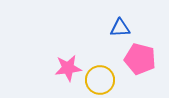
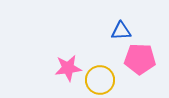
blue triangle: moved 1 px right, 3 px down
pink pentagon: rotated 12 degrees counterclockwise
